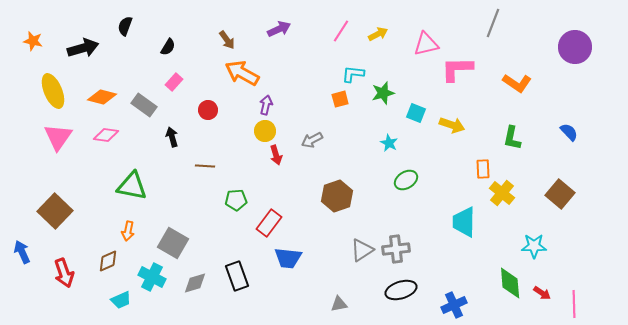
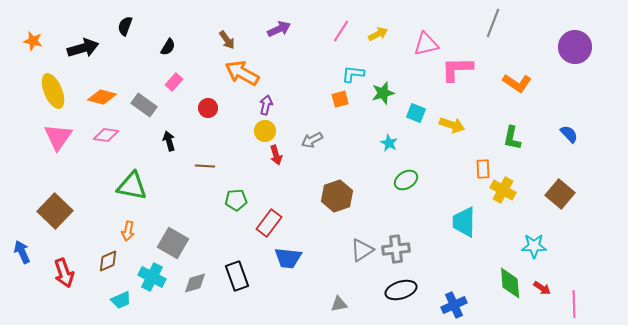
red circle at (208, 110): moved 2 px up
blue semicircle at (569, 132): moved 2 px down
black arrow at (172, 137): moved 3 px left, 4 px down
yellow cross at (502, 193): moved 1 px right, 3 px up; rotated 10 degrees counterclockwise
red arrow at (542, 293): moved 5 px up
